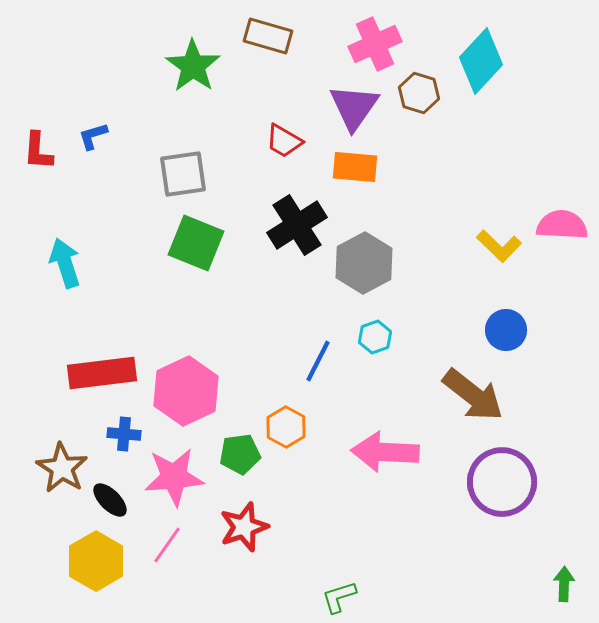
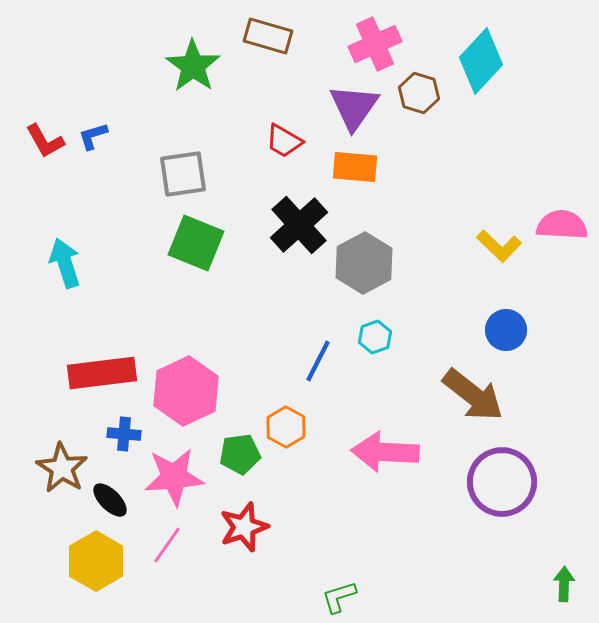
red L-shape: moved 7 px right, 10 px up; rotated 33 degrees counterclockwise
black cross: moved 2 px right; rotated 10 degrees counterclockwise
